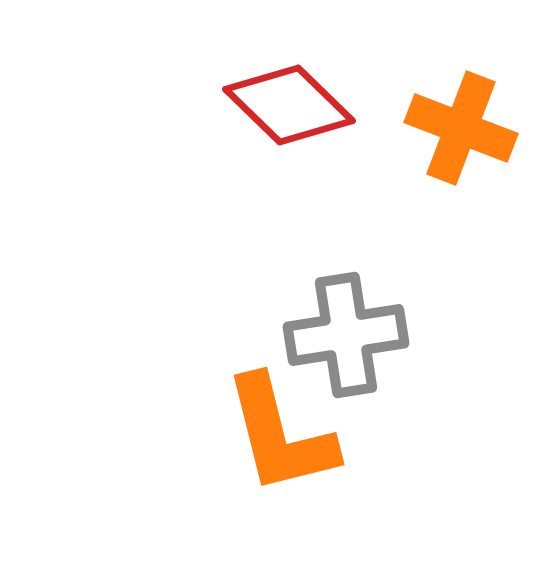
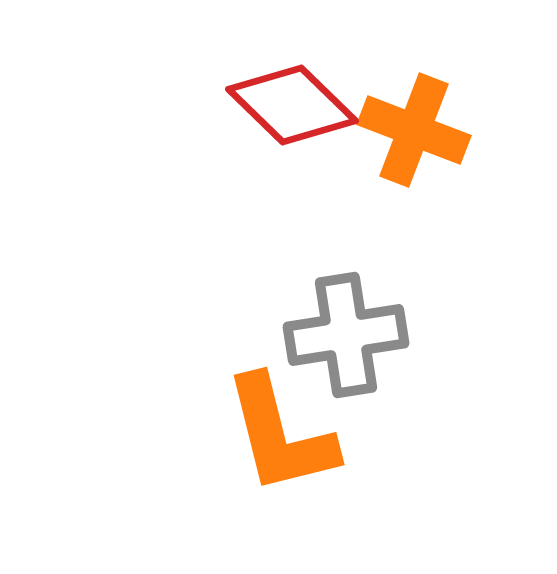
red diamond: moved 3 px right
orange cross: moved 47 px left, 2 px down
